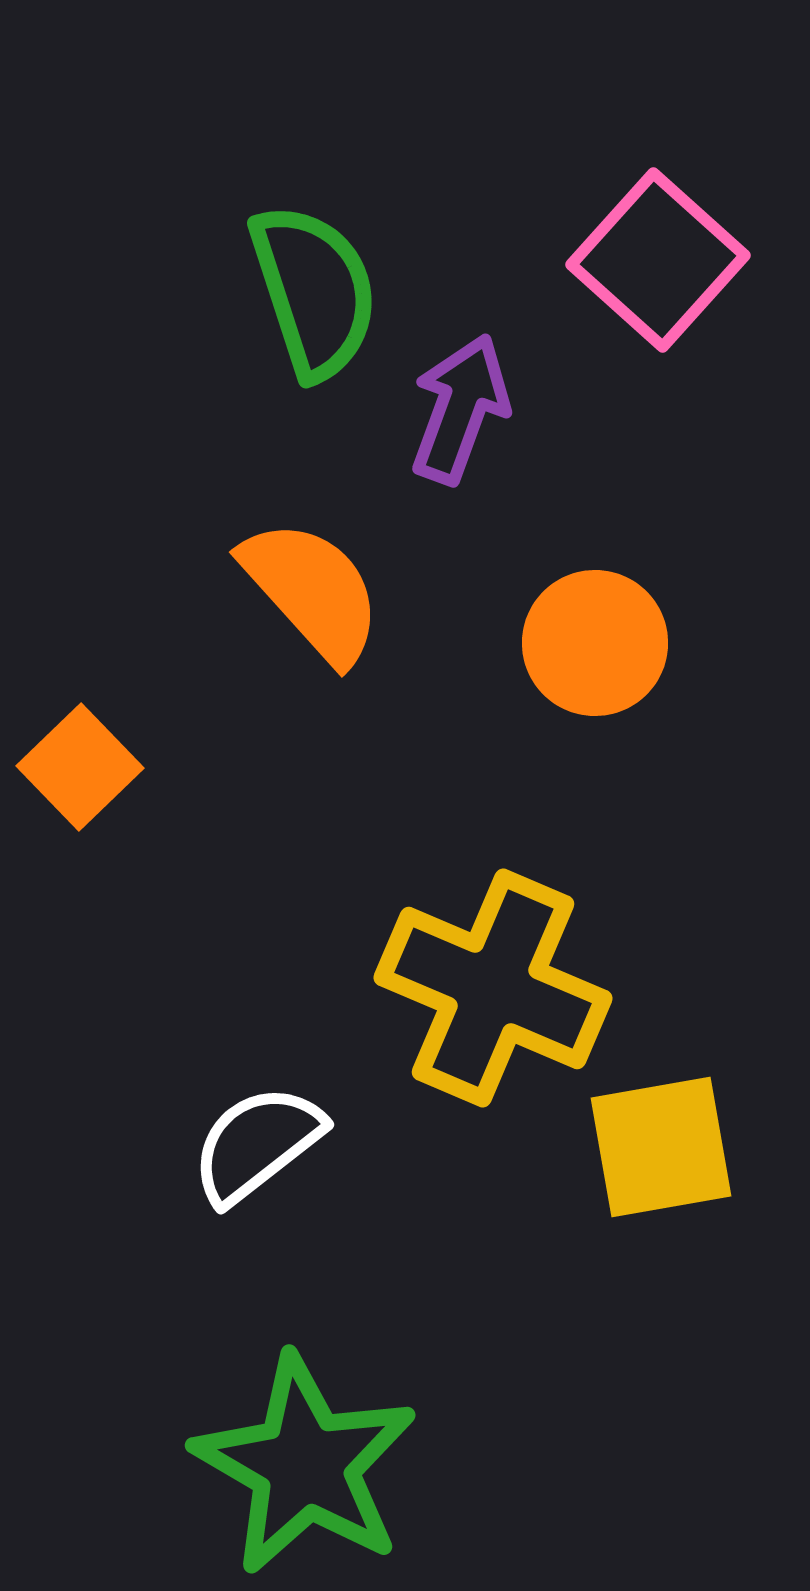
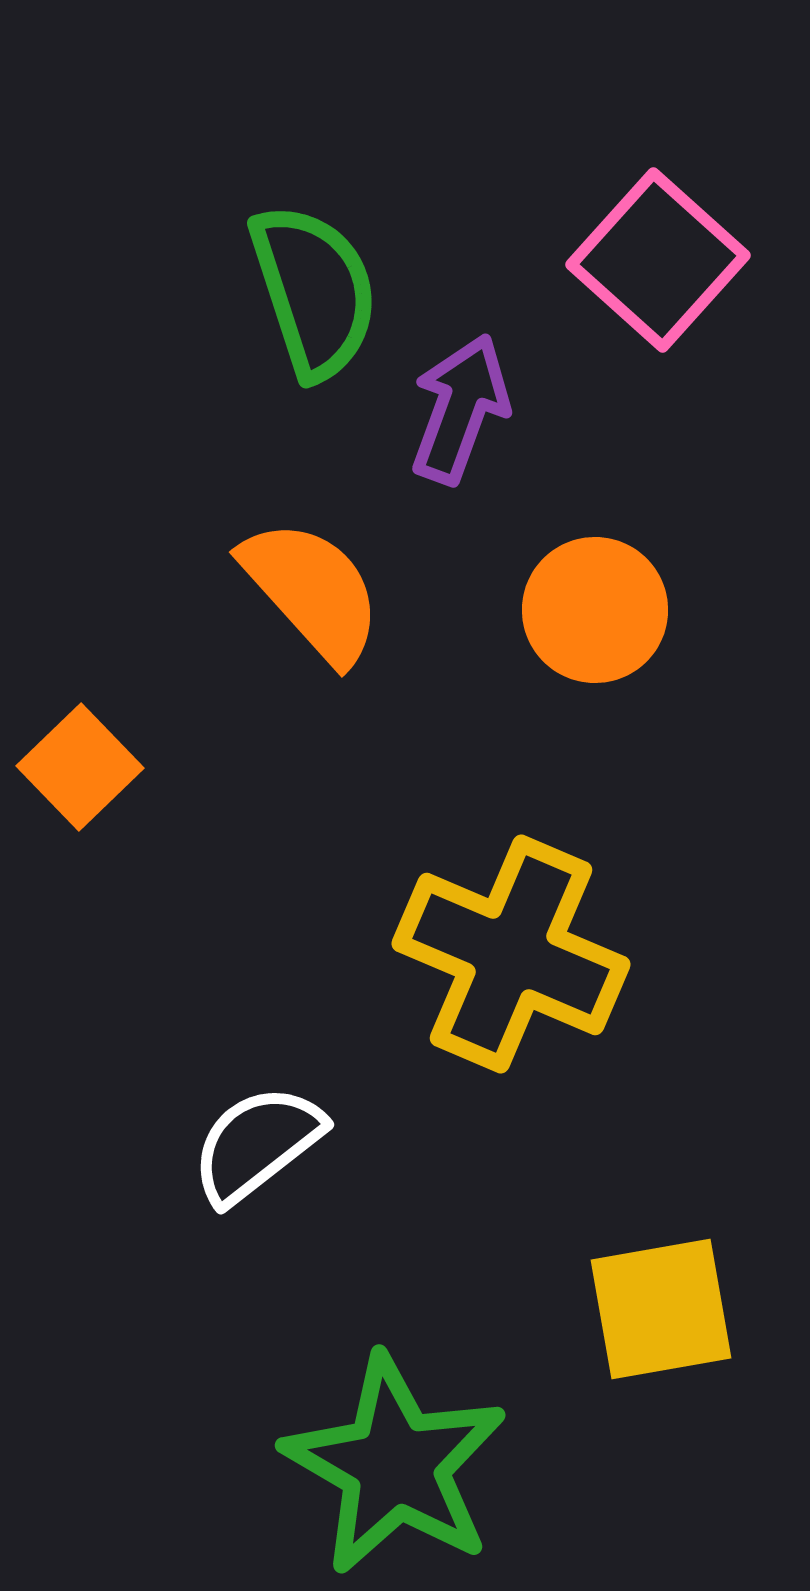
orange circle: moved 33 px up
yellow cross: moved 18 px right, 34 px up
yellow square: moved 162 px down
green star: moved 90 px right
